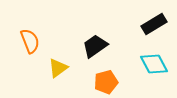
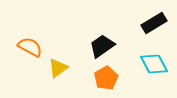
black rectangle: moved 1 px up
orange semicircle: moved 6 px down; rotated 40 degrees counterclockwise
black trapezoid: moved 7 px right
orange pentagon: moved 4 px up; rotated 15 degrees counterclockwise
